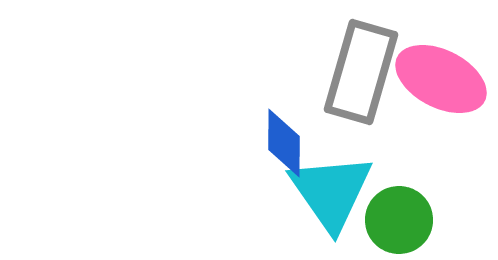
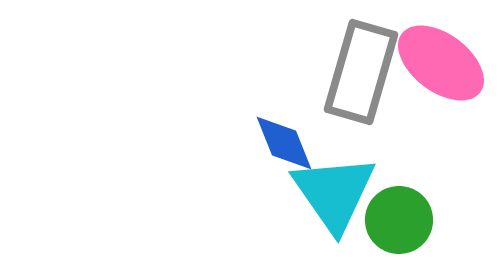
pink ellipse: moved 16 px up; rotated 10 degrees clockwise
blue diamond: rotated 22 degrees counterclockwise
cyan triangle: moved 3 px right, 1 px down
